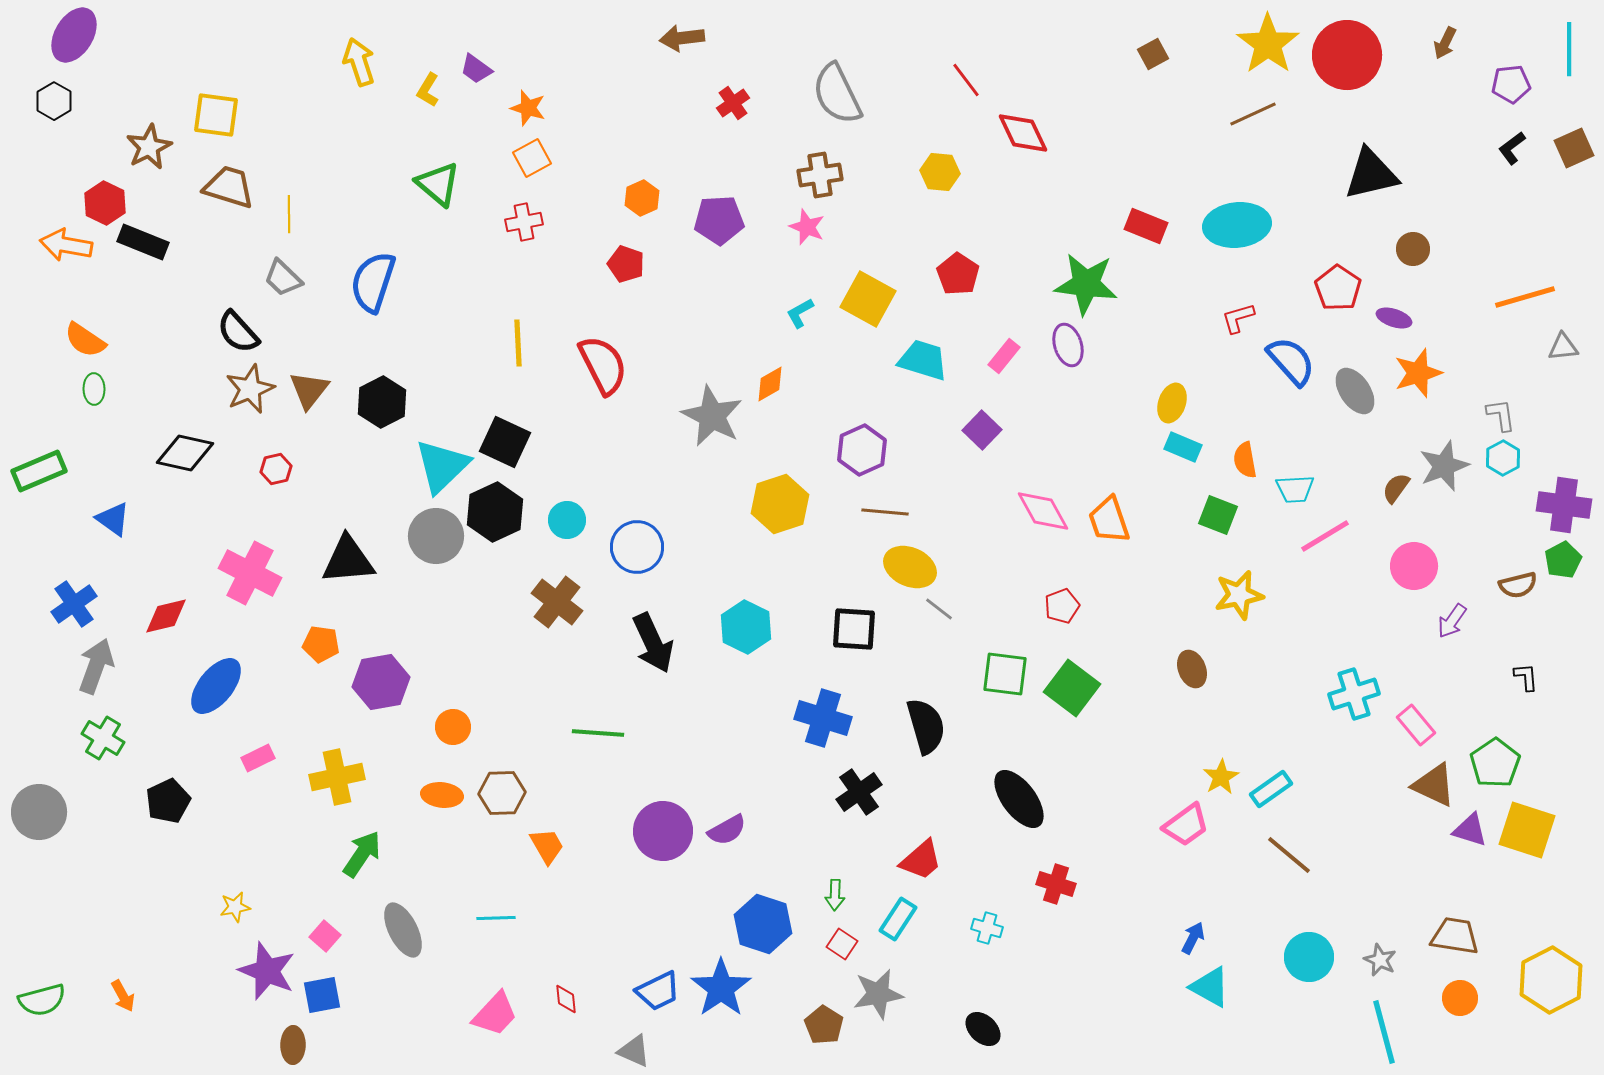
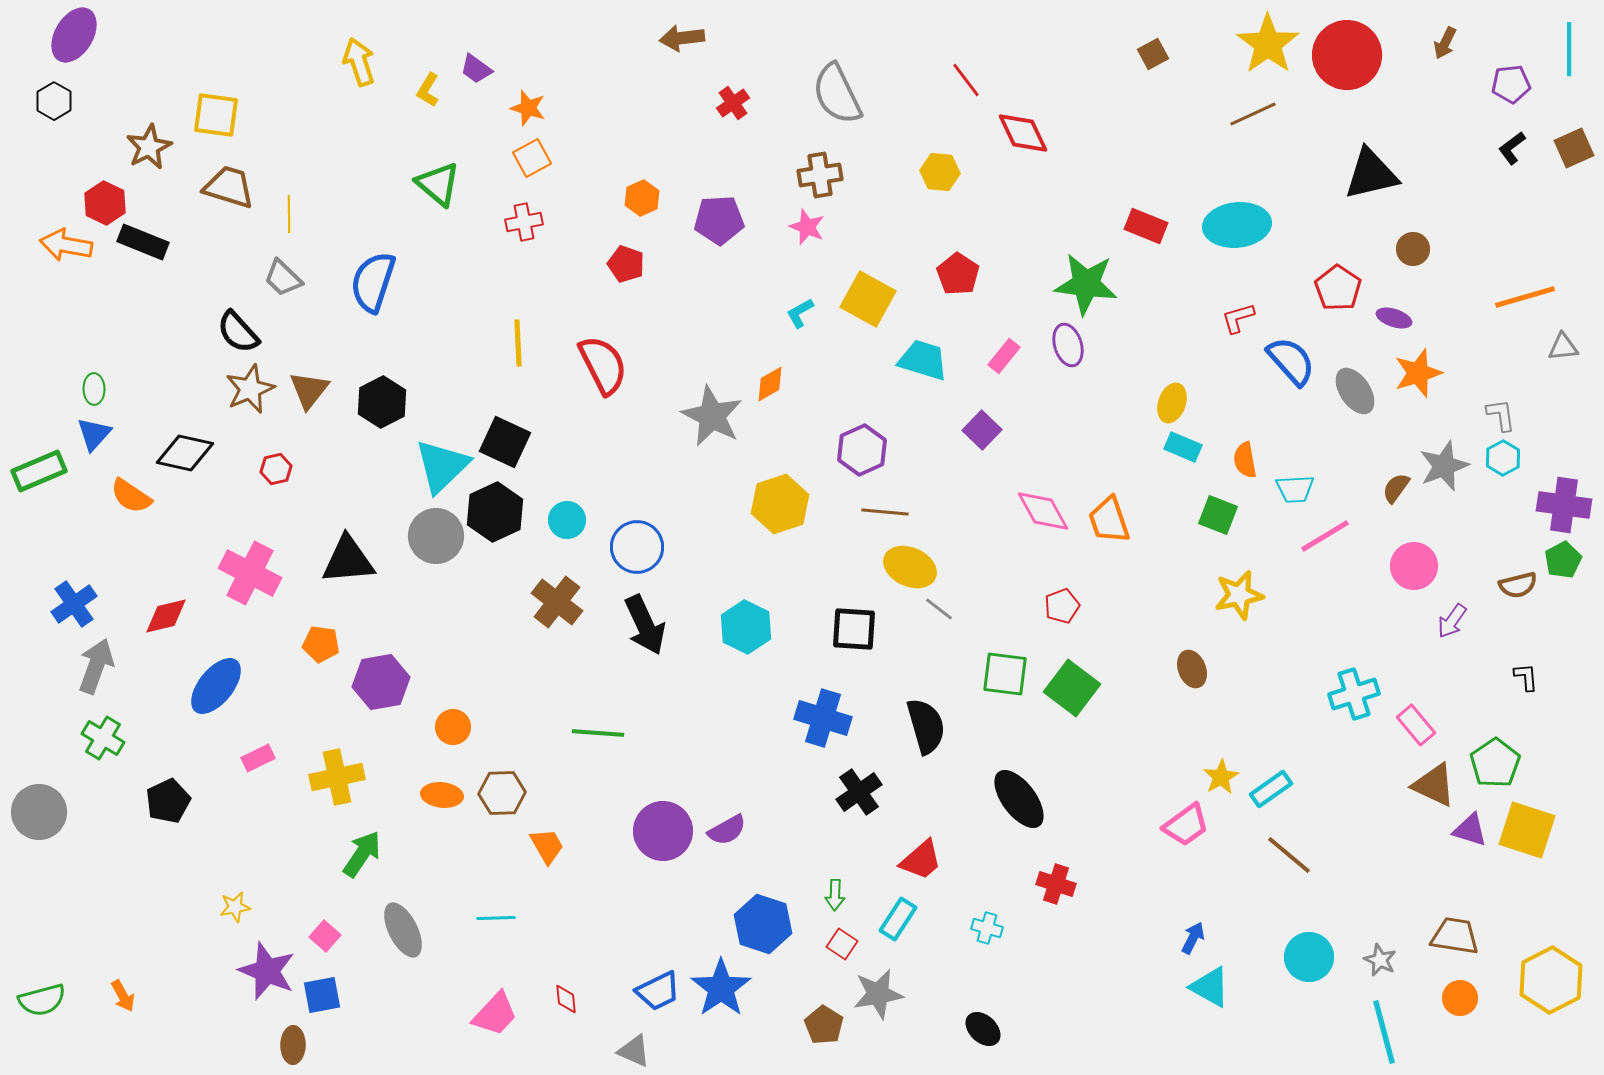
orange semicircle at (85, 340): moved 46 px right, 156 px down
blue triangle at (113, 519): moved 19 px left, 85 px up; rotated 36 degrees clockwise
black arrow at (653, 643): moved 8 px left, 18 px up
